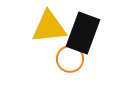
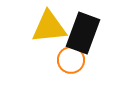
orange circle: moved 1 px right, 1 px down
